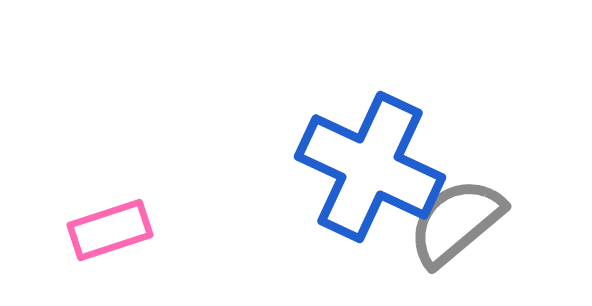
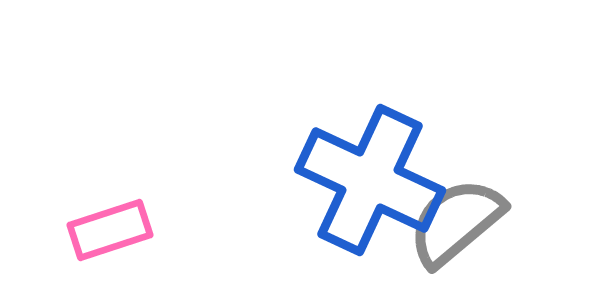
blue cross: moved 13 px down
